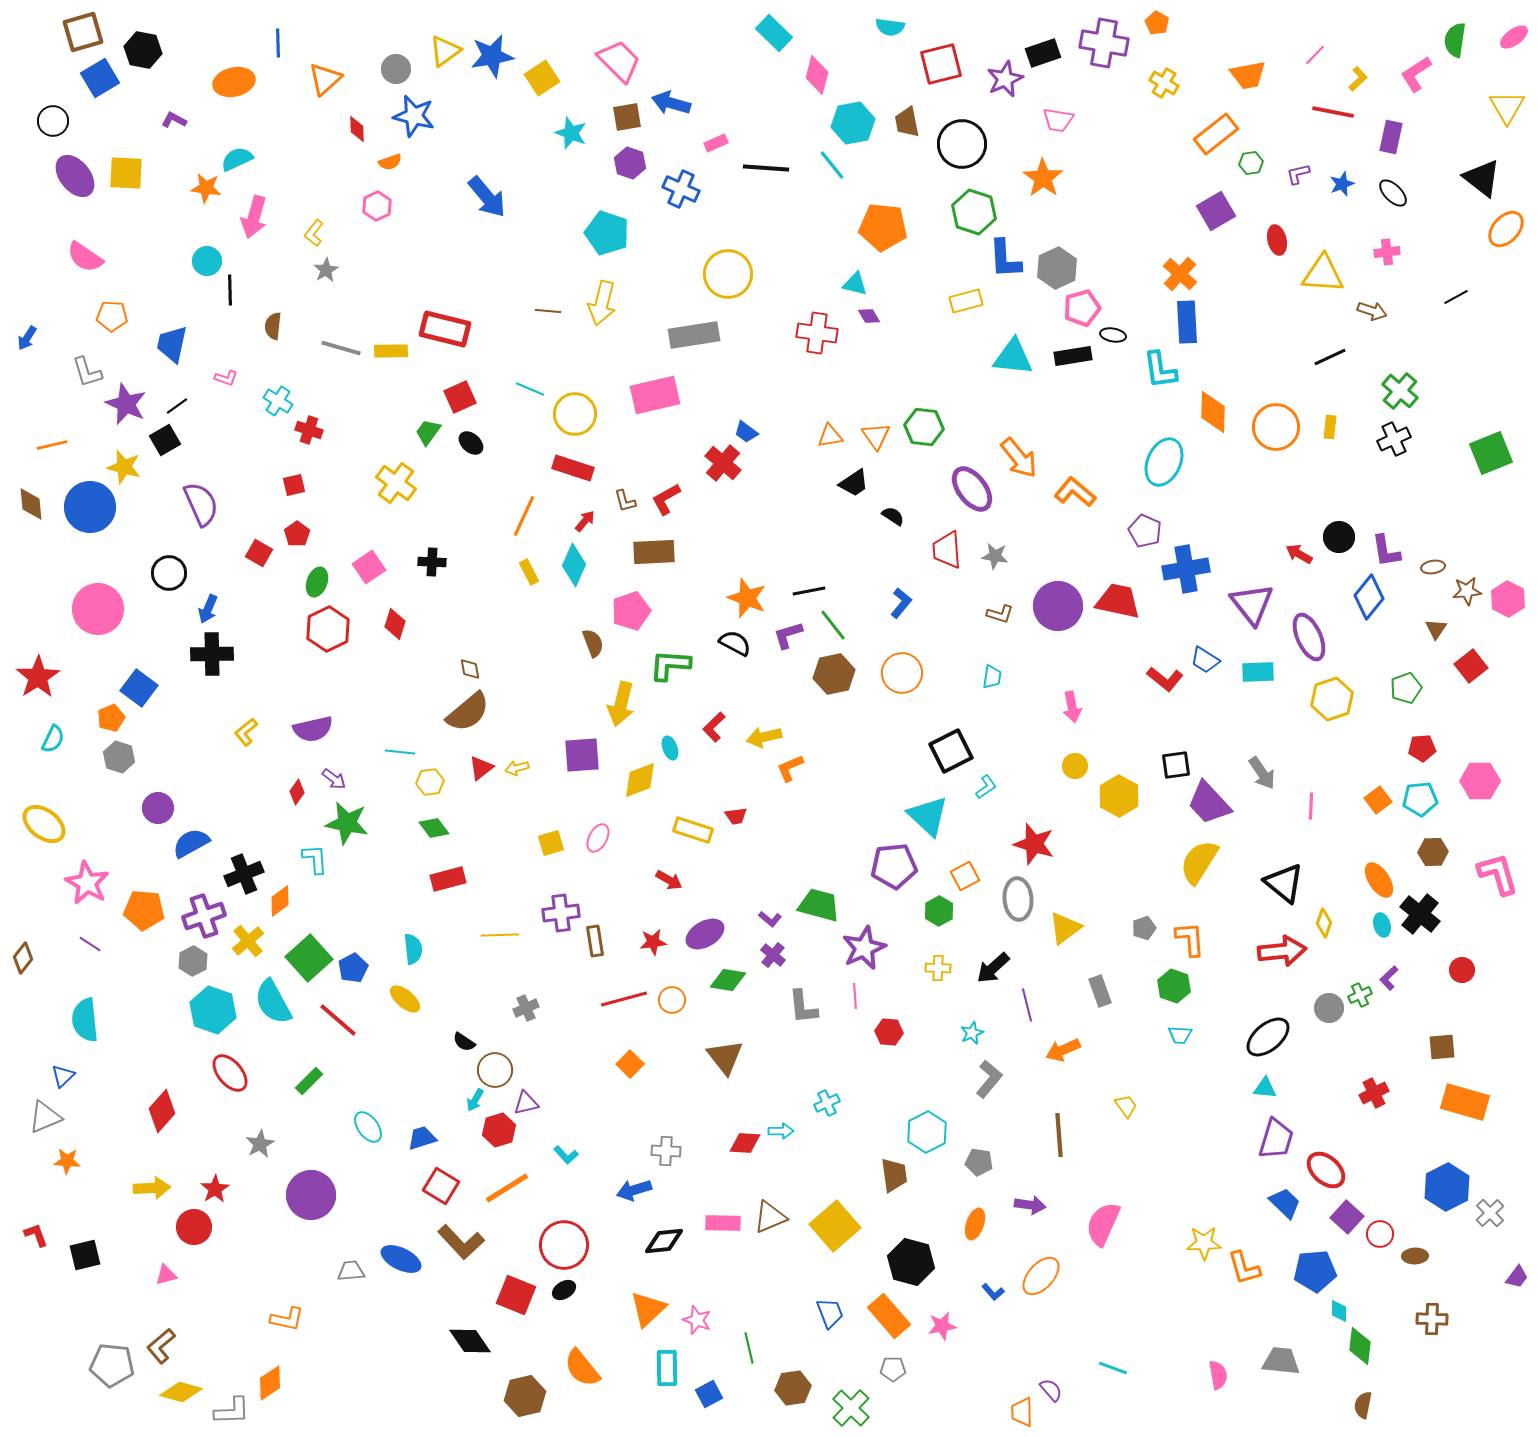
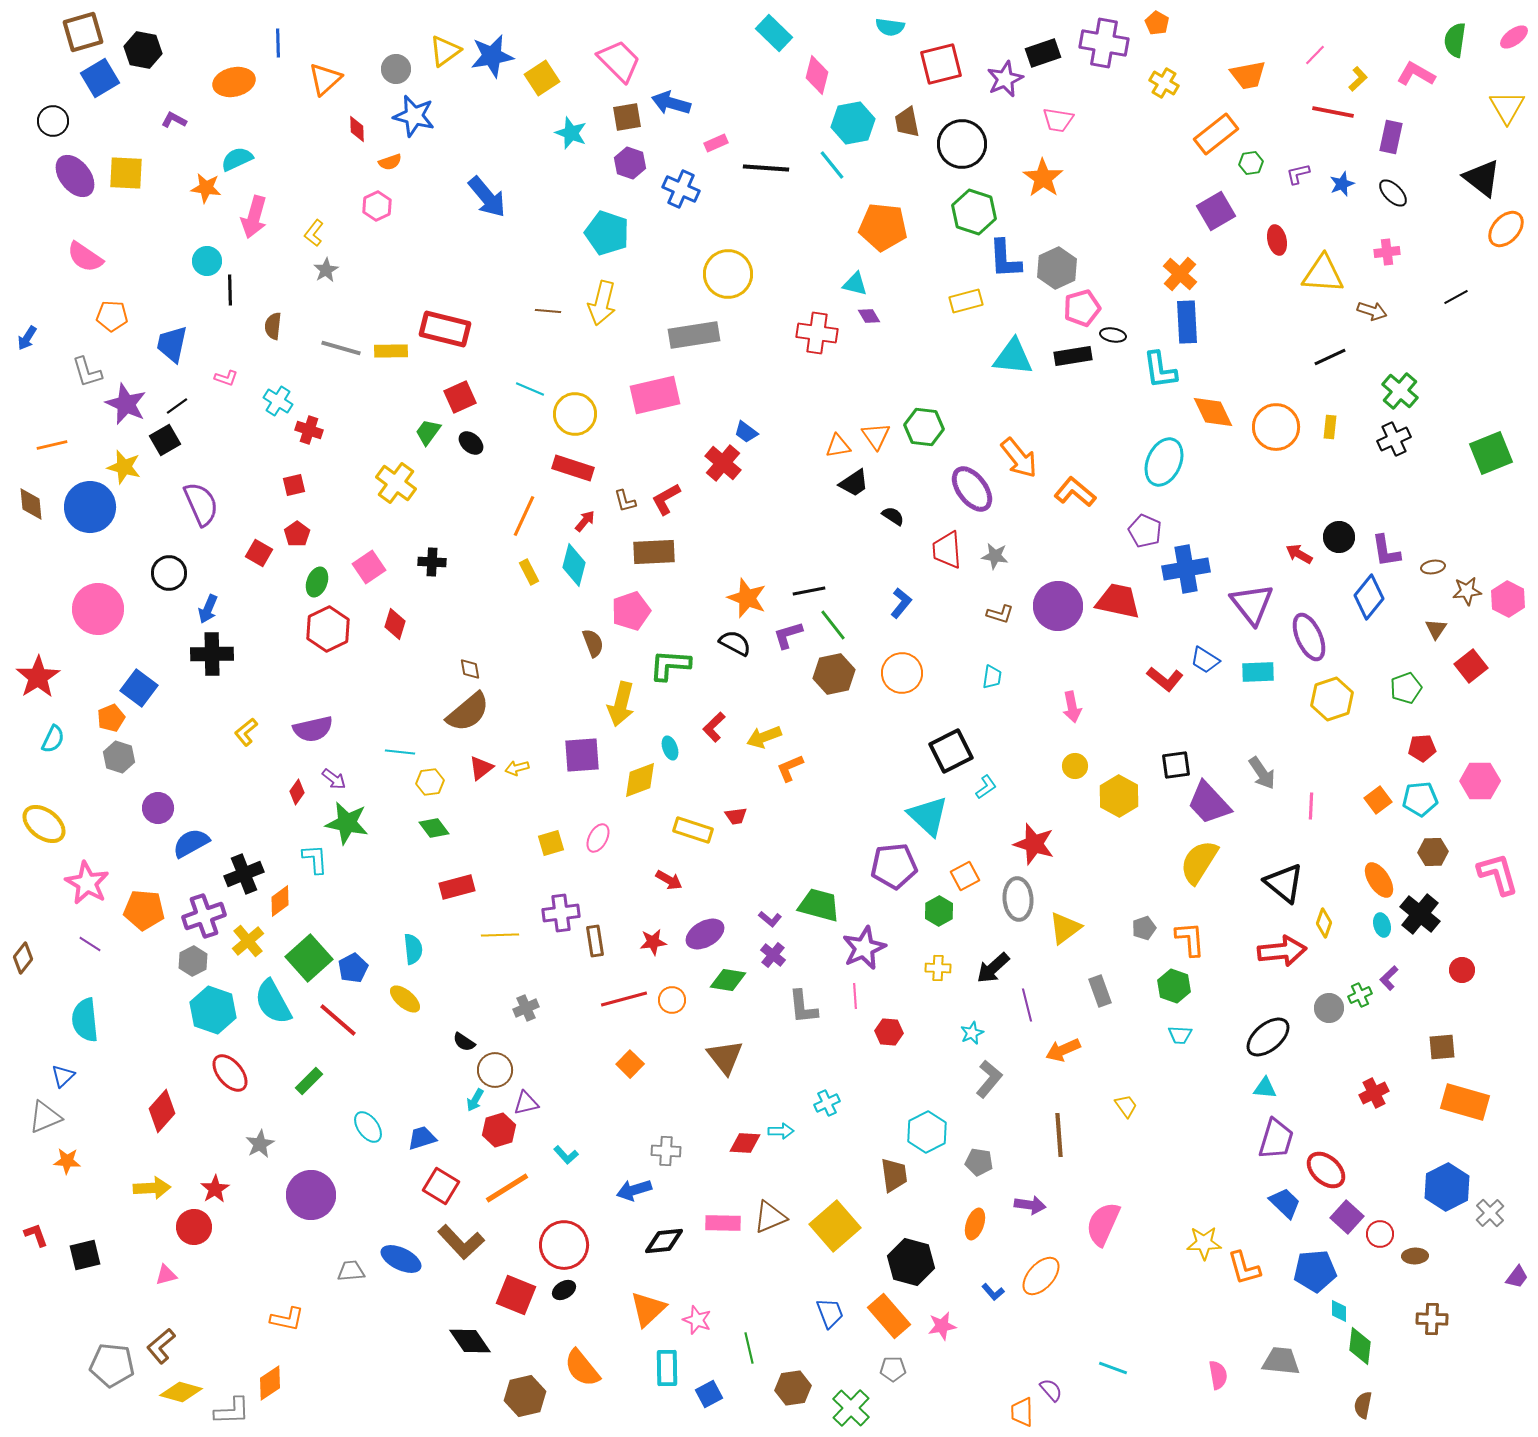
pink L-shape at (1416, 74): rotated 63 degrees clockwise
orange diamond at (1213, 412): rotated 27 degrees counterclockwise
orange triangle at (830, 436): moved 8 px right, 10 px down
cyan diamond at (574, 565): rotated 9 degrees counterclockwise
yellow arrow at (764, 737): rotated 8 degrees counterclockwise
red rectangle at (448, 879): moved 9 px right, 8 px down
